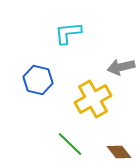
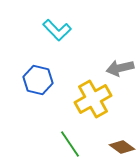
cyan L-shape: moved 11 px left, 3 px up; rotated 128 degrees counterclockwise
gray arrow: moved 1 px left, 1 px down
green line: rotated 12 degrees clockwise
brown diamond: moved 3 px right, 5 px up; rotated 15 degrees counterclockwise
